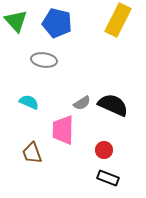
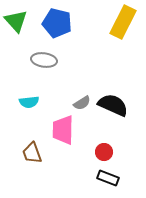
yellow rectangle: moved 5 px right, 2 px down
cyan semicircle: rotated 150 degrees clockwise
red circle: moved 2 px down
